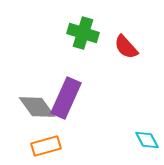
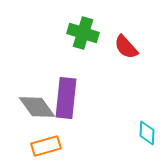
purple rectangle: rotated 18 degrees counterclockwise
cyan diamond: moved 7 px up; rotated 30 degrees clockwise
